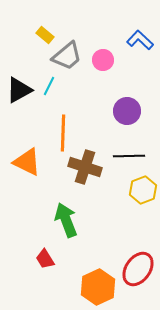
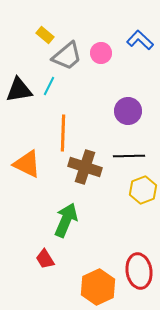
pink circle: moved 2 px left, 7 px up
black triangle: rotated 20 degrees clockwise
purple circle: moved 1 px right
orange triangle: moved 2 px down
green arrow: rotated 44 degrees clockwise
red ellipse: moved 1 px right, 2 px down; rotated 44 degrees counterclockwise
